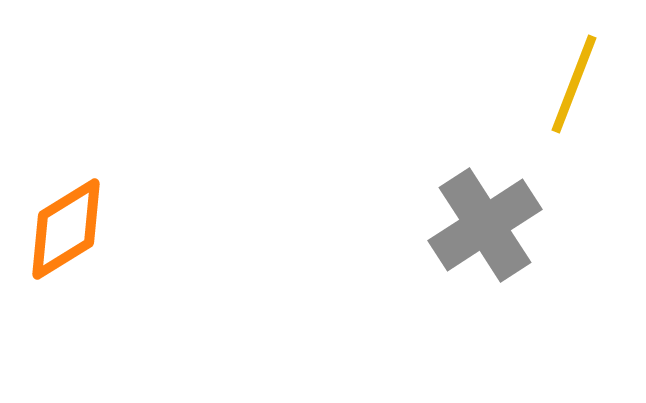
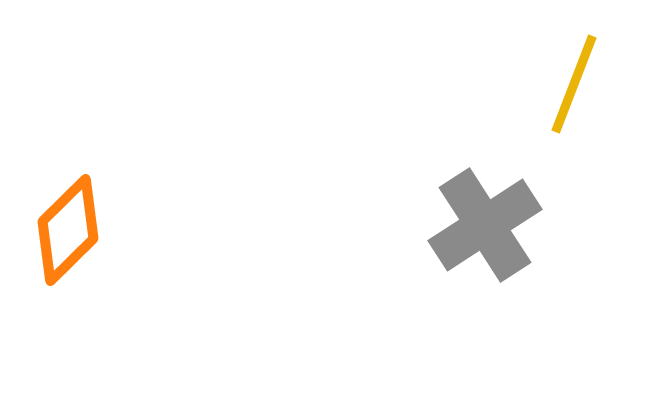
orange diamond: moved 2 px right, 1 px down; rotated 13 degrees counterclockwise
